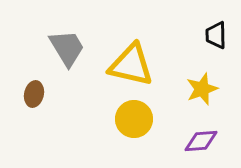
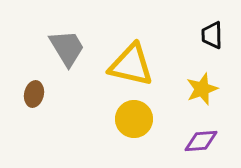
black trapezoid: moved 4 px left
